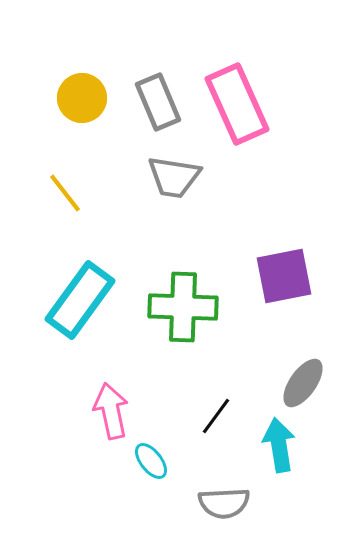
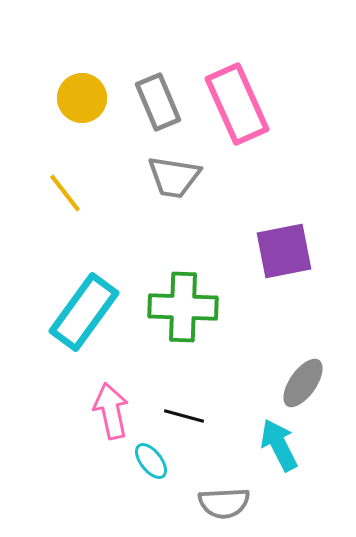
purple square: moved 25 px up
cyan rectangle: moved 4 px right, 12 px down
black line: moved 32 px left; rotated 69 degrees clockwise
cyan arrow: rotated 18 degrees counterclockwise
